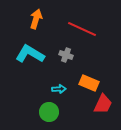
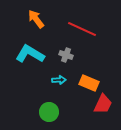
orange arrow: rotated 54 degrees counterclockwise
cyan arrow: moved 9 px up
